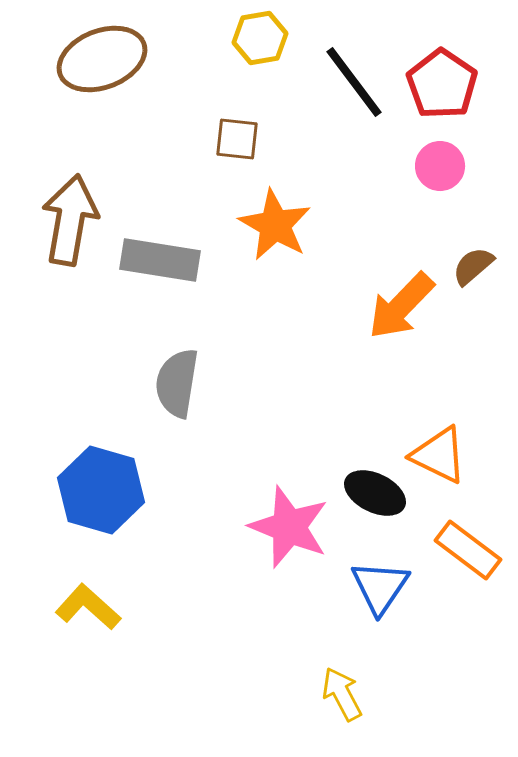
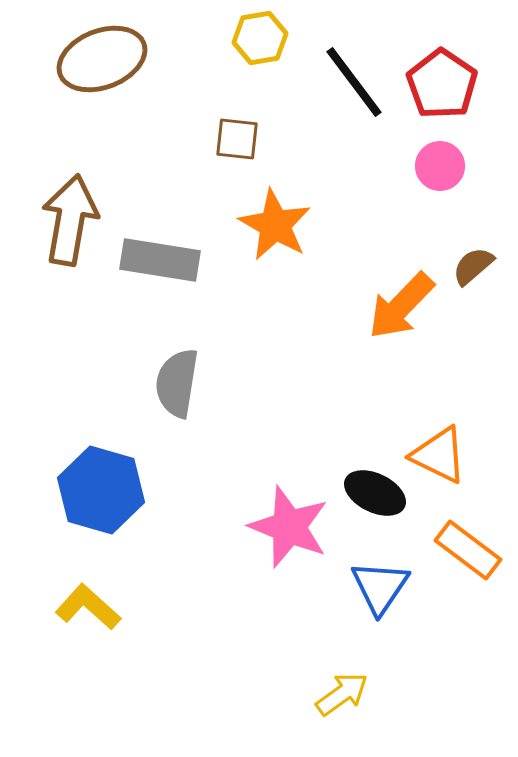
yellow arrow: rotated 82 degrees clockwise
